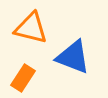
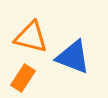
orange triangle: moved 9 px down
